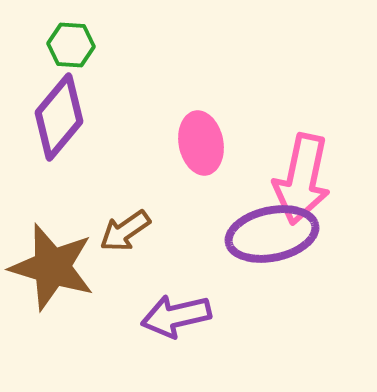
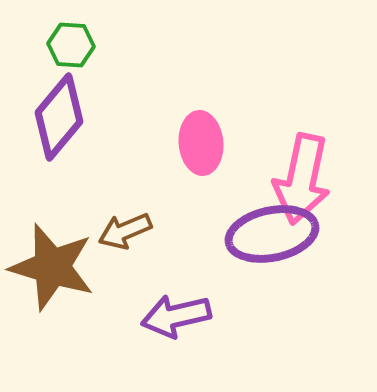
pink ellipse: rotated 6 degrees clockwise
brown arrow: rotated 12 degrees clockwise
